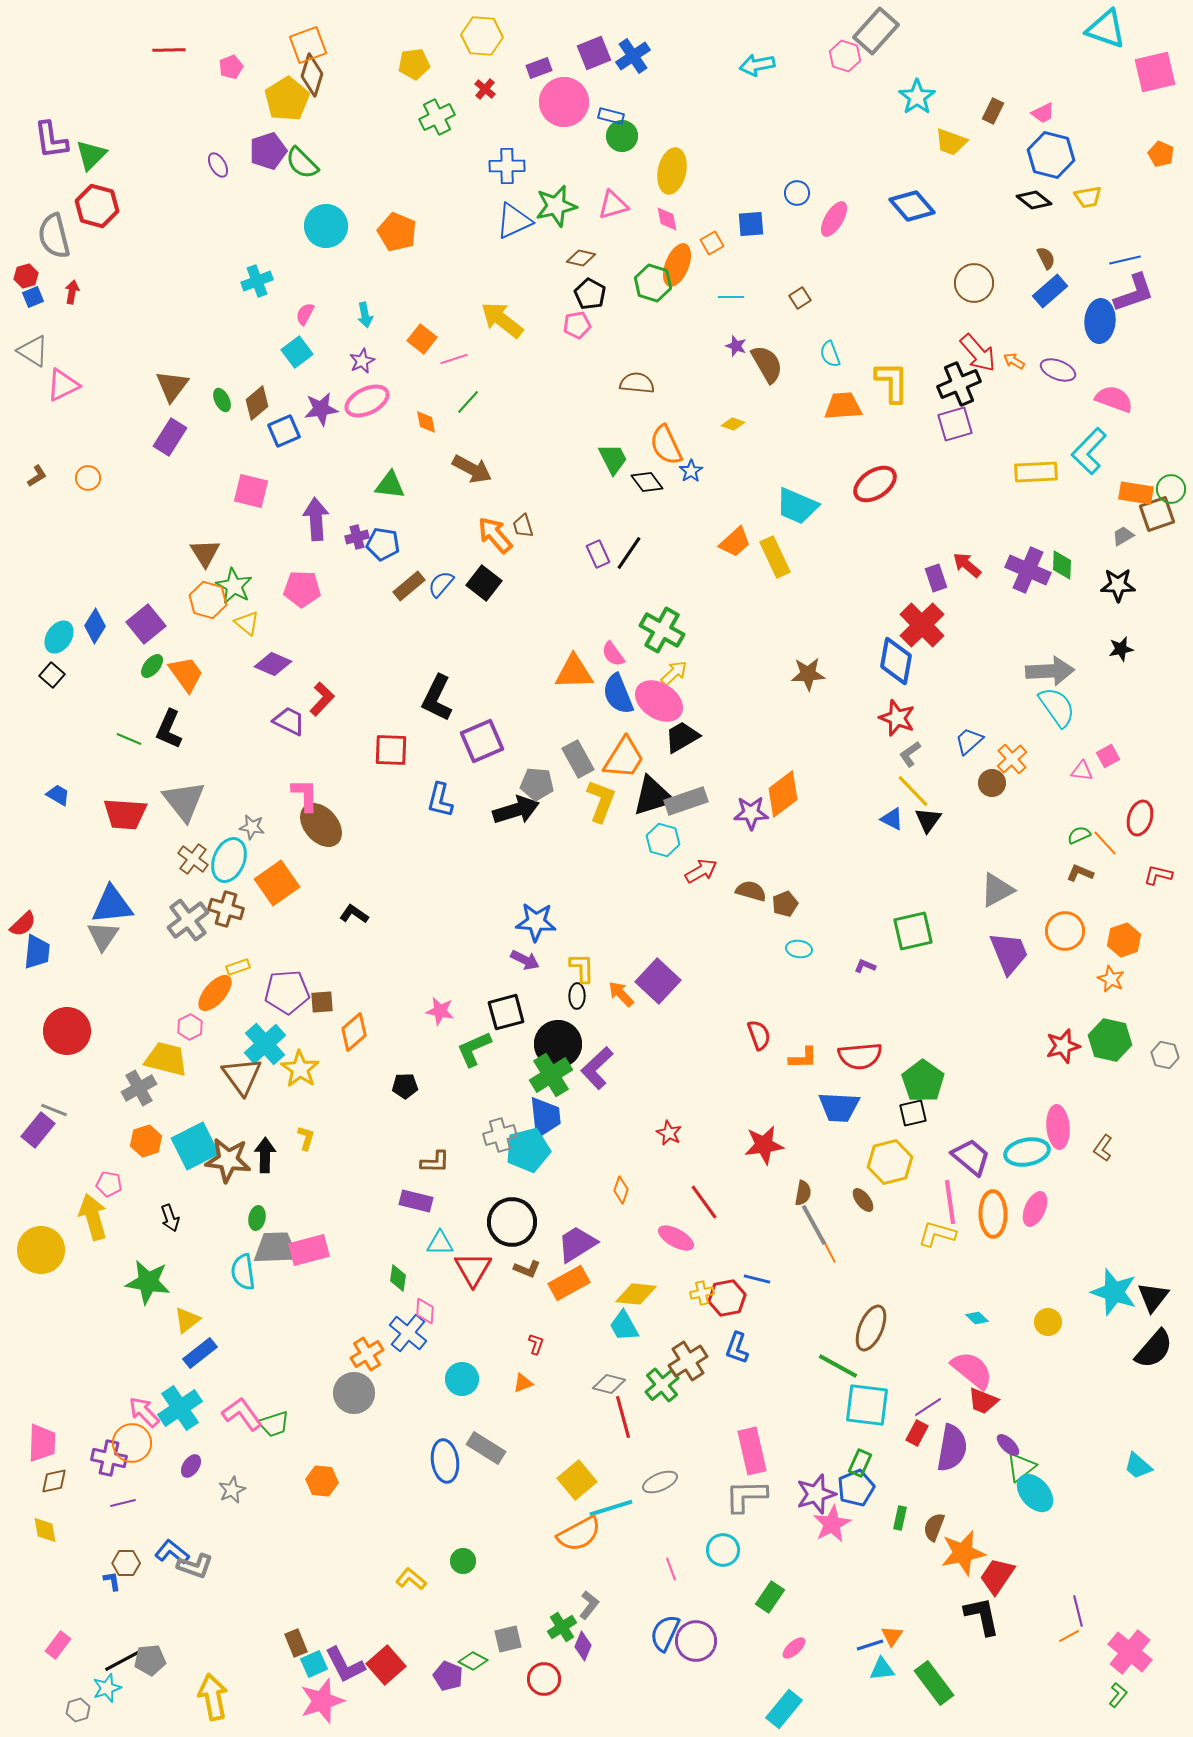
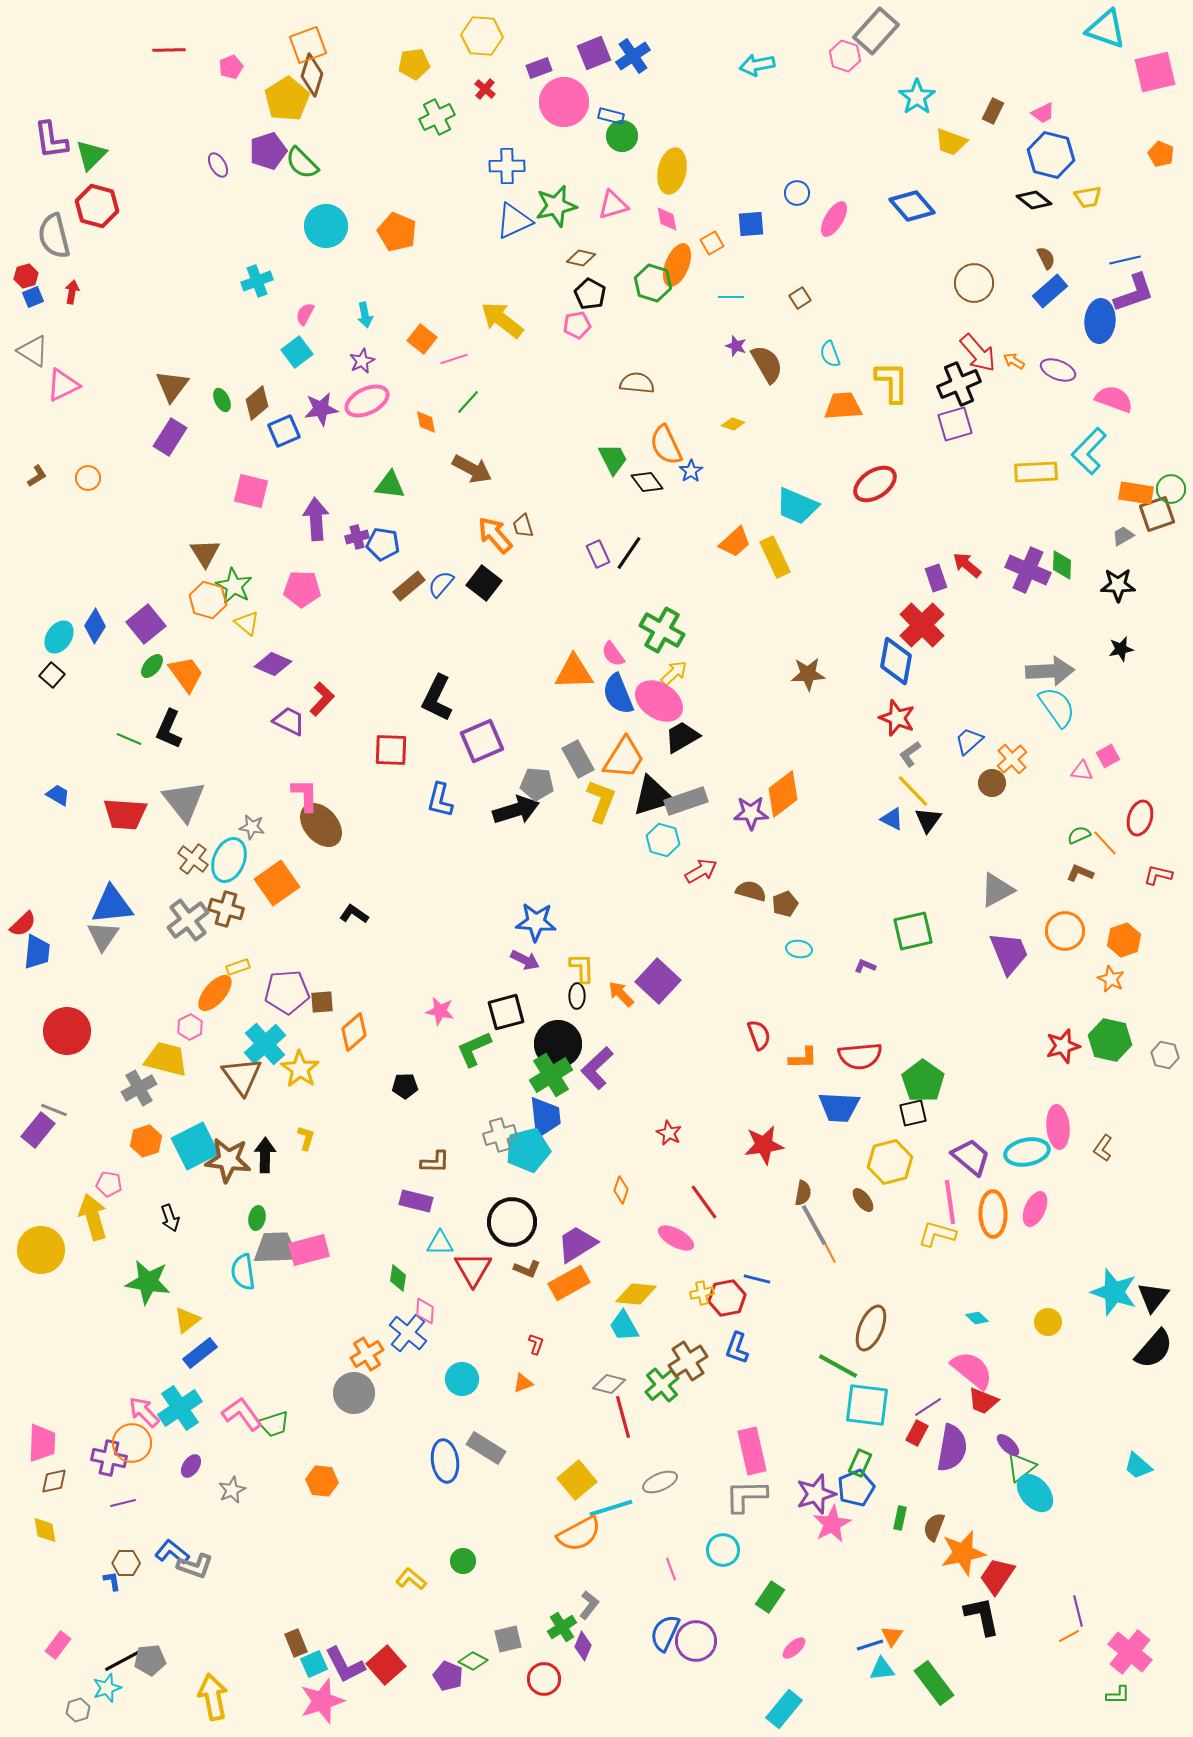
green L-shape at (1118, 1695): rotated 50 degrees clockwise
